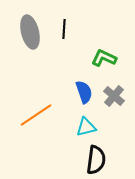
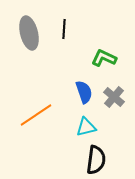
gray ellipse: moved 1 px left, 1 px down
gray cross: moved 1 px down
